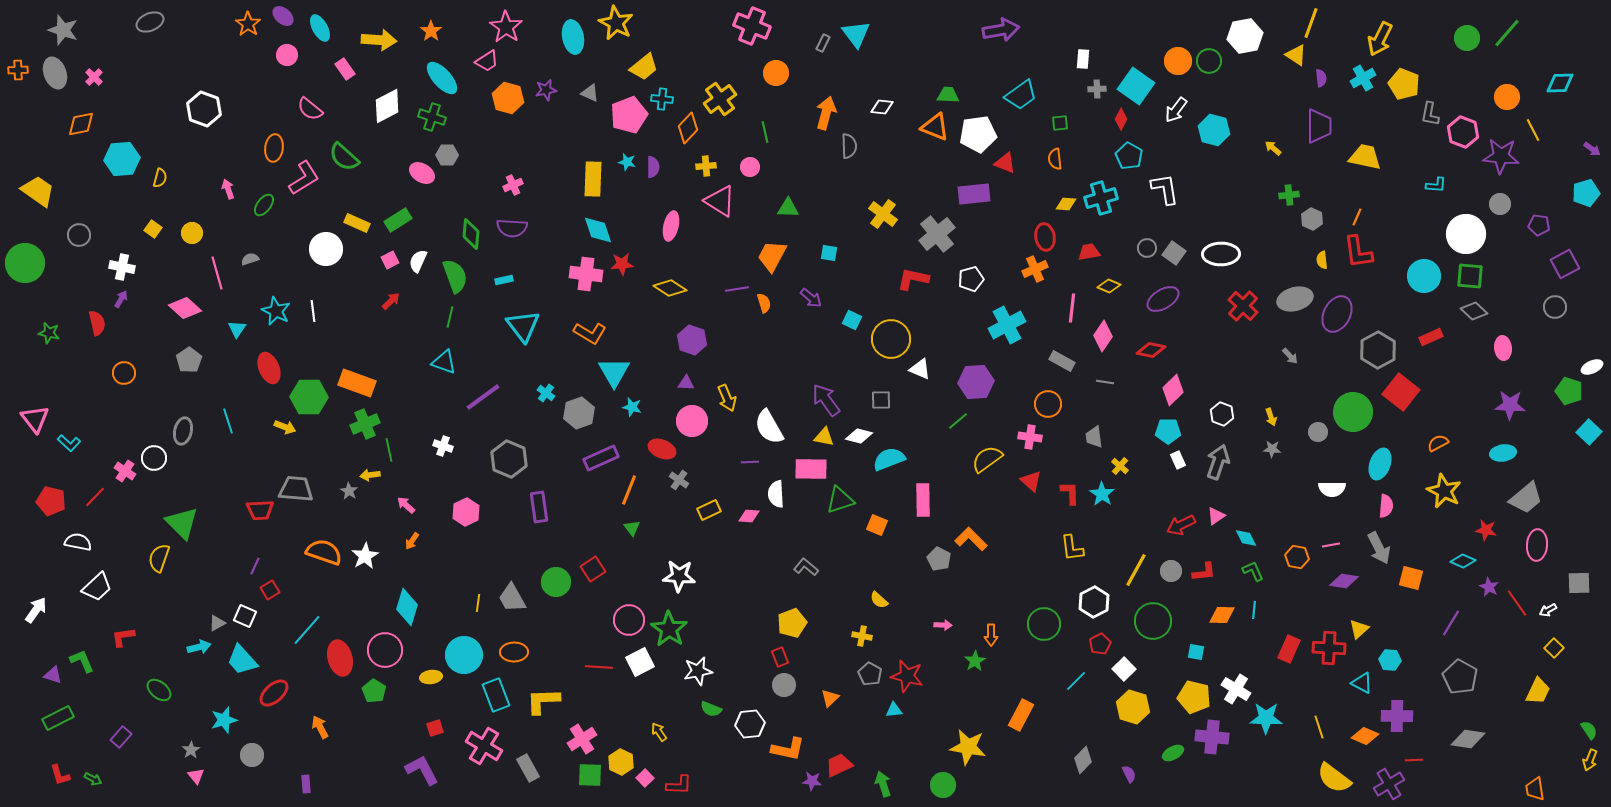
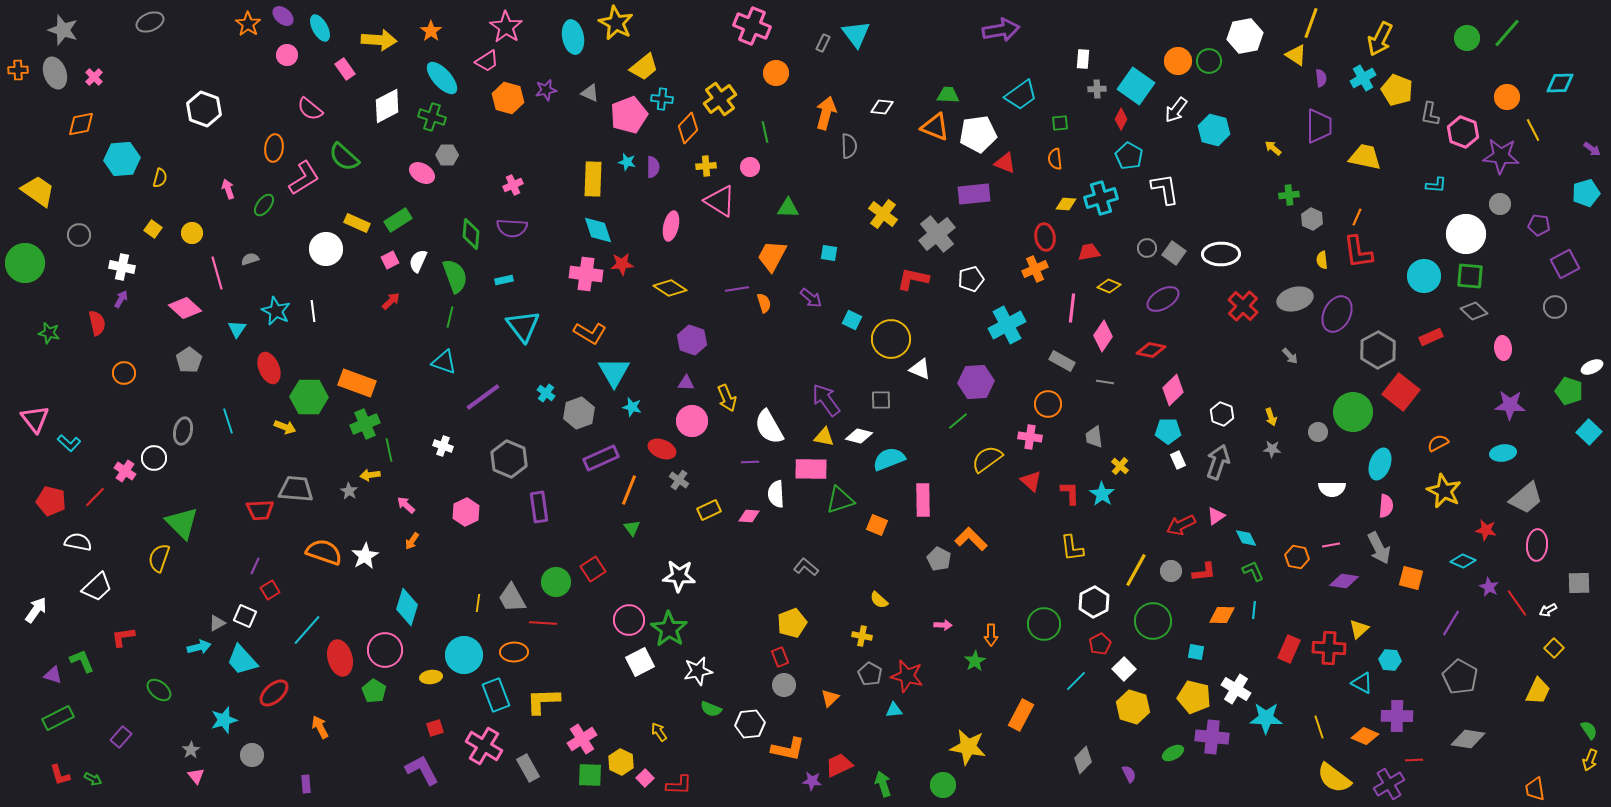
yellow pentagon at (1404, 84): moved 7 px left, 6 px down
red line at (599, 667): moved 56 px left, 44 px up
